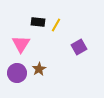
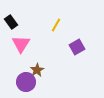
black rectangle: moved 27 px left; rotated 48 degrees clockwise
purple square: moved 2 px left
brown star: moved 2 px left, 1 px down
purple circle: moved 9 px right, 9 px down
